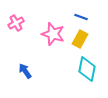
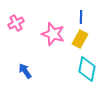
blue line: rotated 72 degrees clockwise
